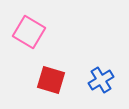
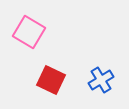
red square: rotated 8 degrees clockwise
